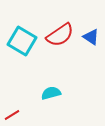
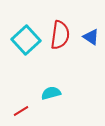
red semicircle: rotated 48 degrees counterclockwise
cyan square: moved 4 px right, 1 px up; rotated 16 degrees clockwise
red line: moved 9 px right, 4 px up
